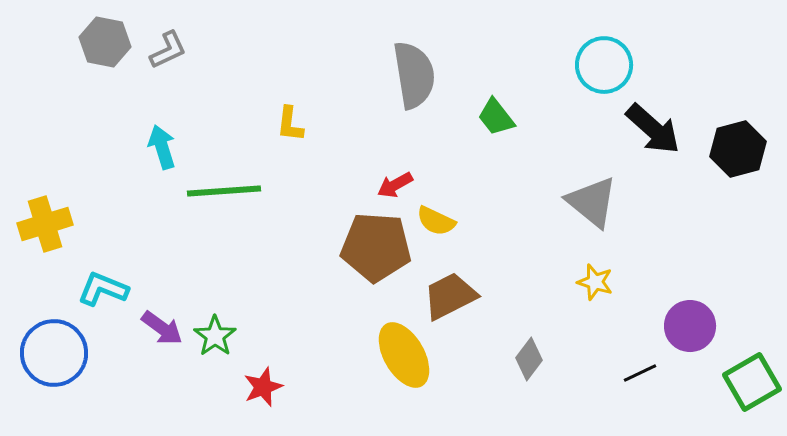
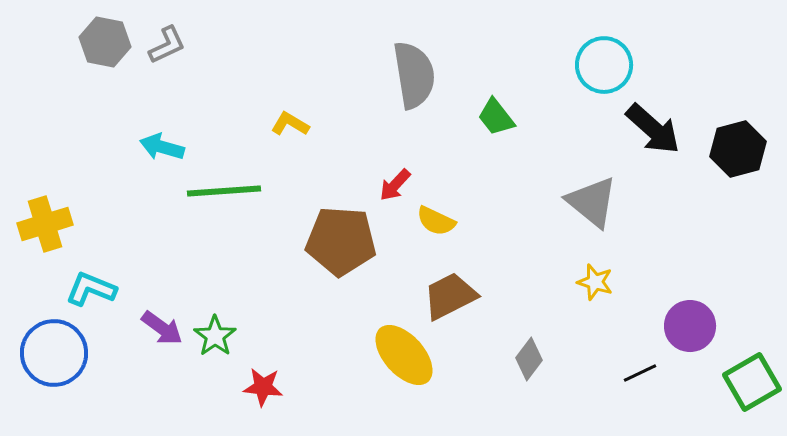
gray L-shape: moved 1 px left, 5 px up
yellow L-shape: rotated 114 degrees clockwise
cyan arrow: rotated 57 degrees counterclockwise
red arrow: rotated 18 degrees counterclockwise
brown pentagon: moved 35 px left, 6 px up
cyan L-shape: moved 12 px left
yellow ellipse: rotated 12 degrees counterclockwise
red star: rotated 27 degrees clockwise
